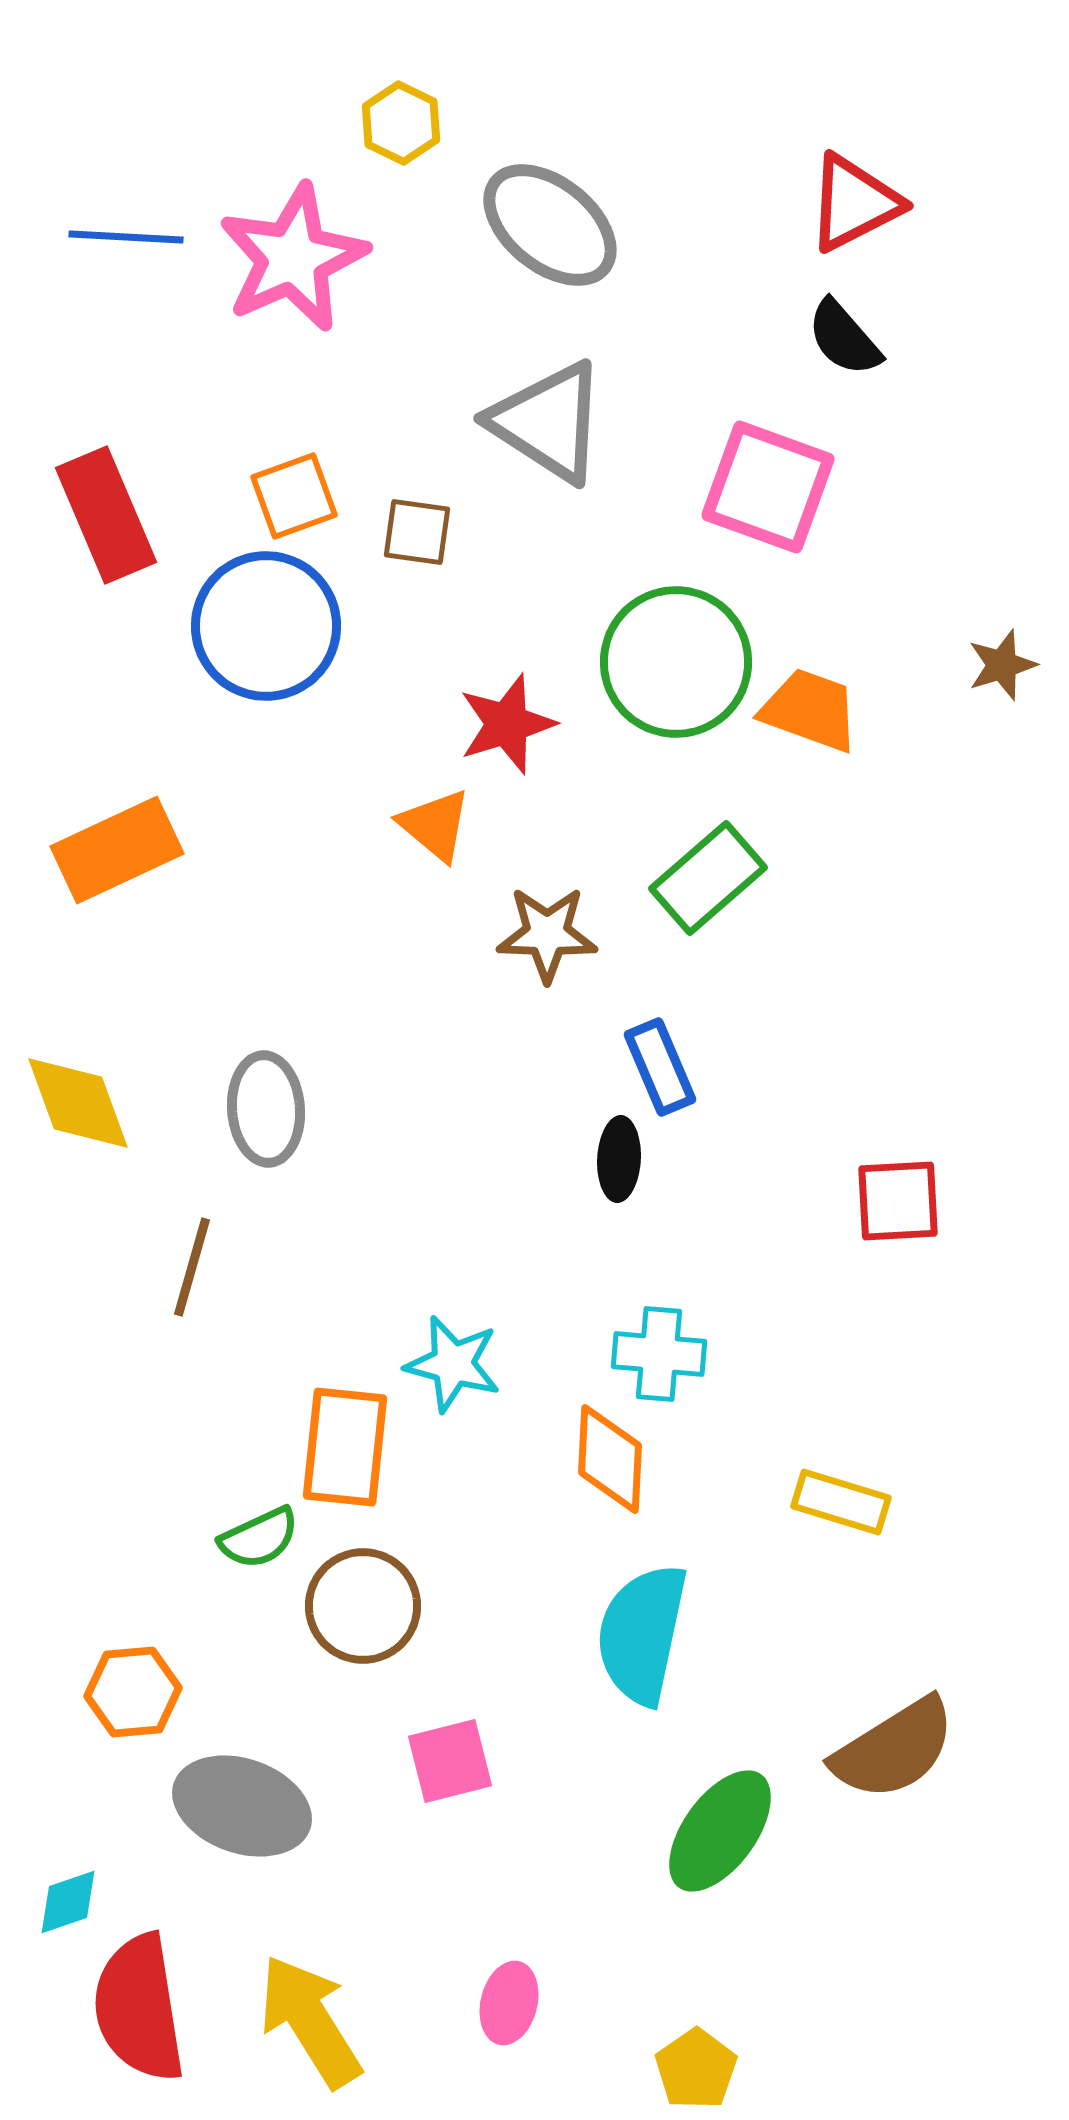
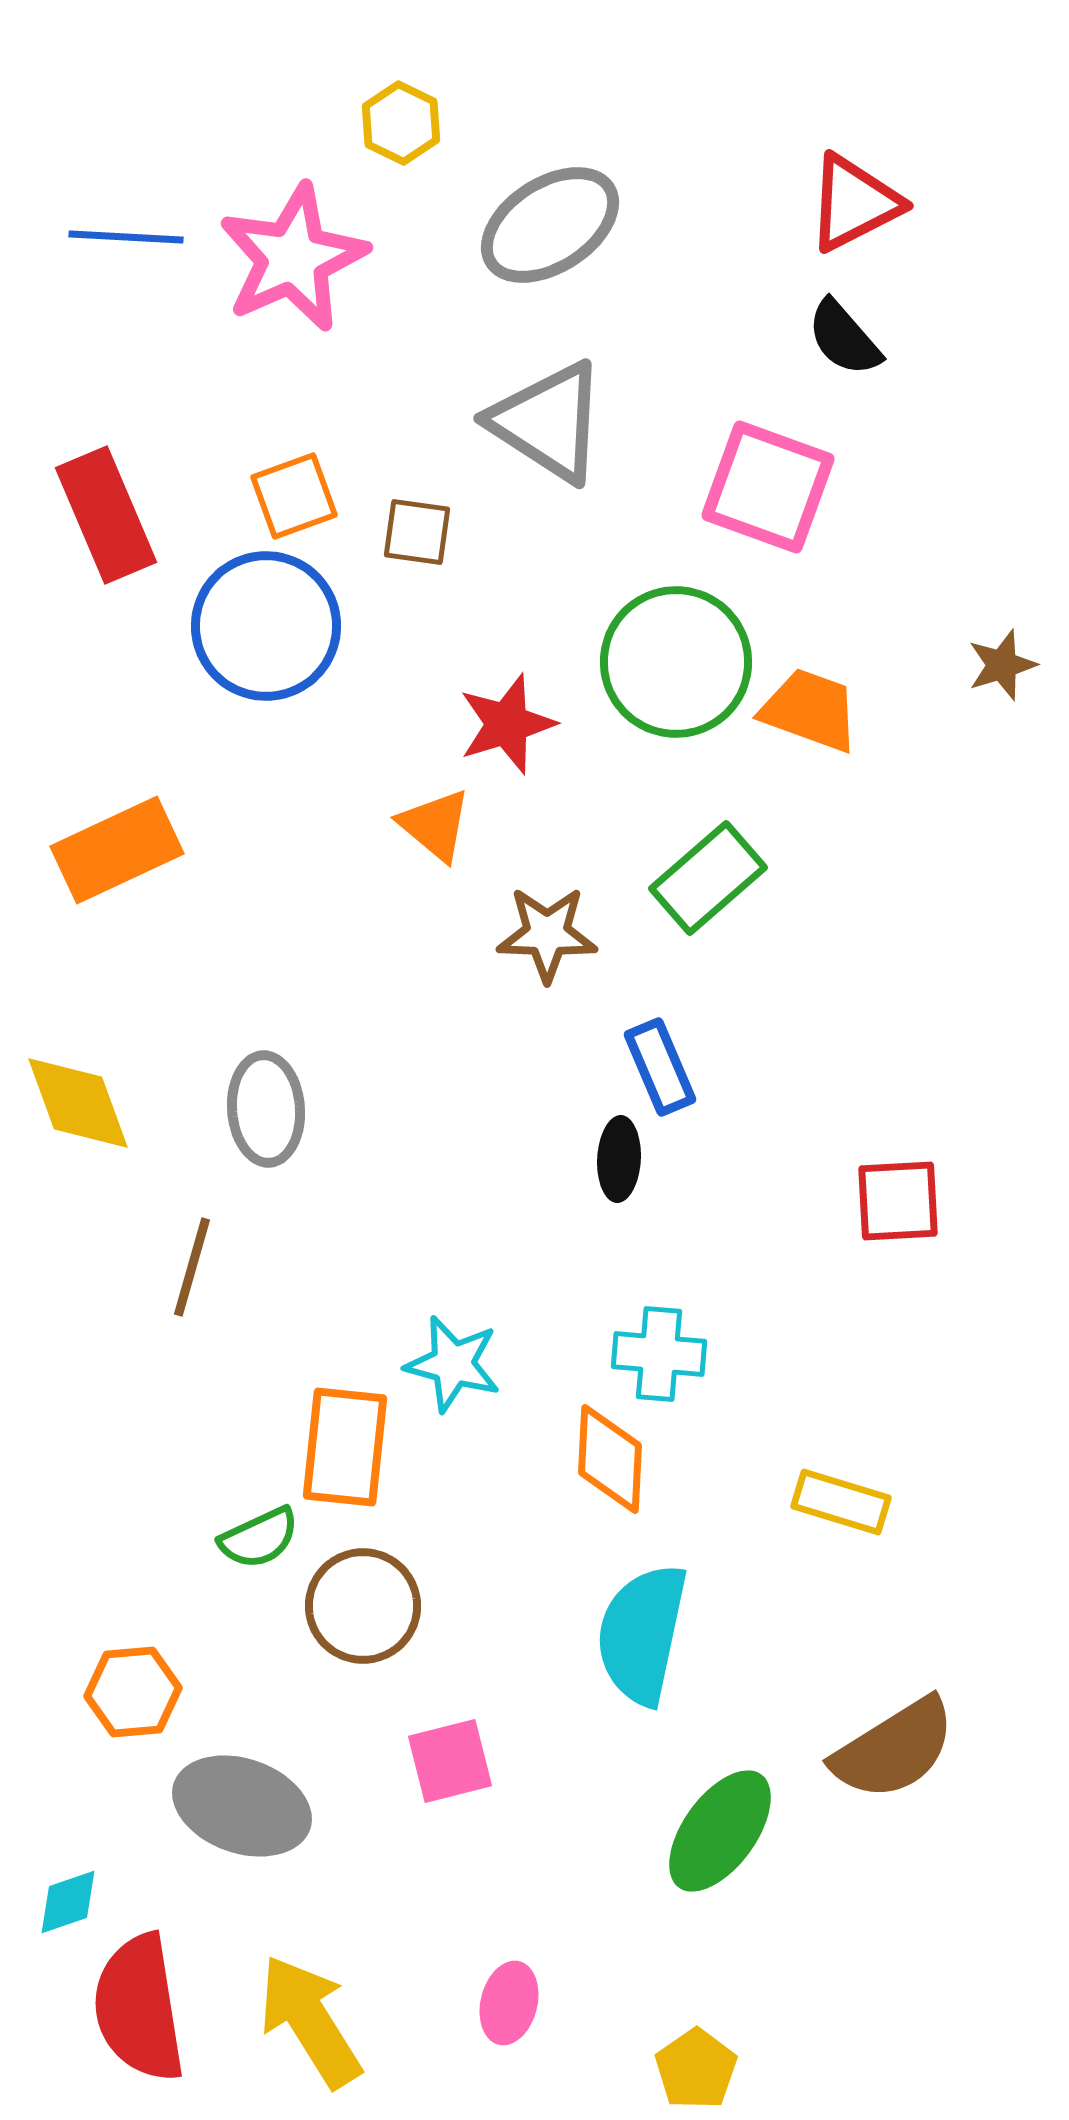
gray ellipse at (550, 225): rotated 72 degrees counterclockwise
